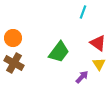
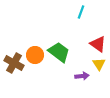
cyan line: moved 2 px left
orange circle: moved 22 px right, 17 px down
red triangle: moved 1 px down
green trapezoid: rotated 90 degrees counterclockwise
purple arrow: moved 1 px up; rotated 40 degrees clockwise
